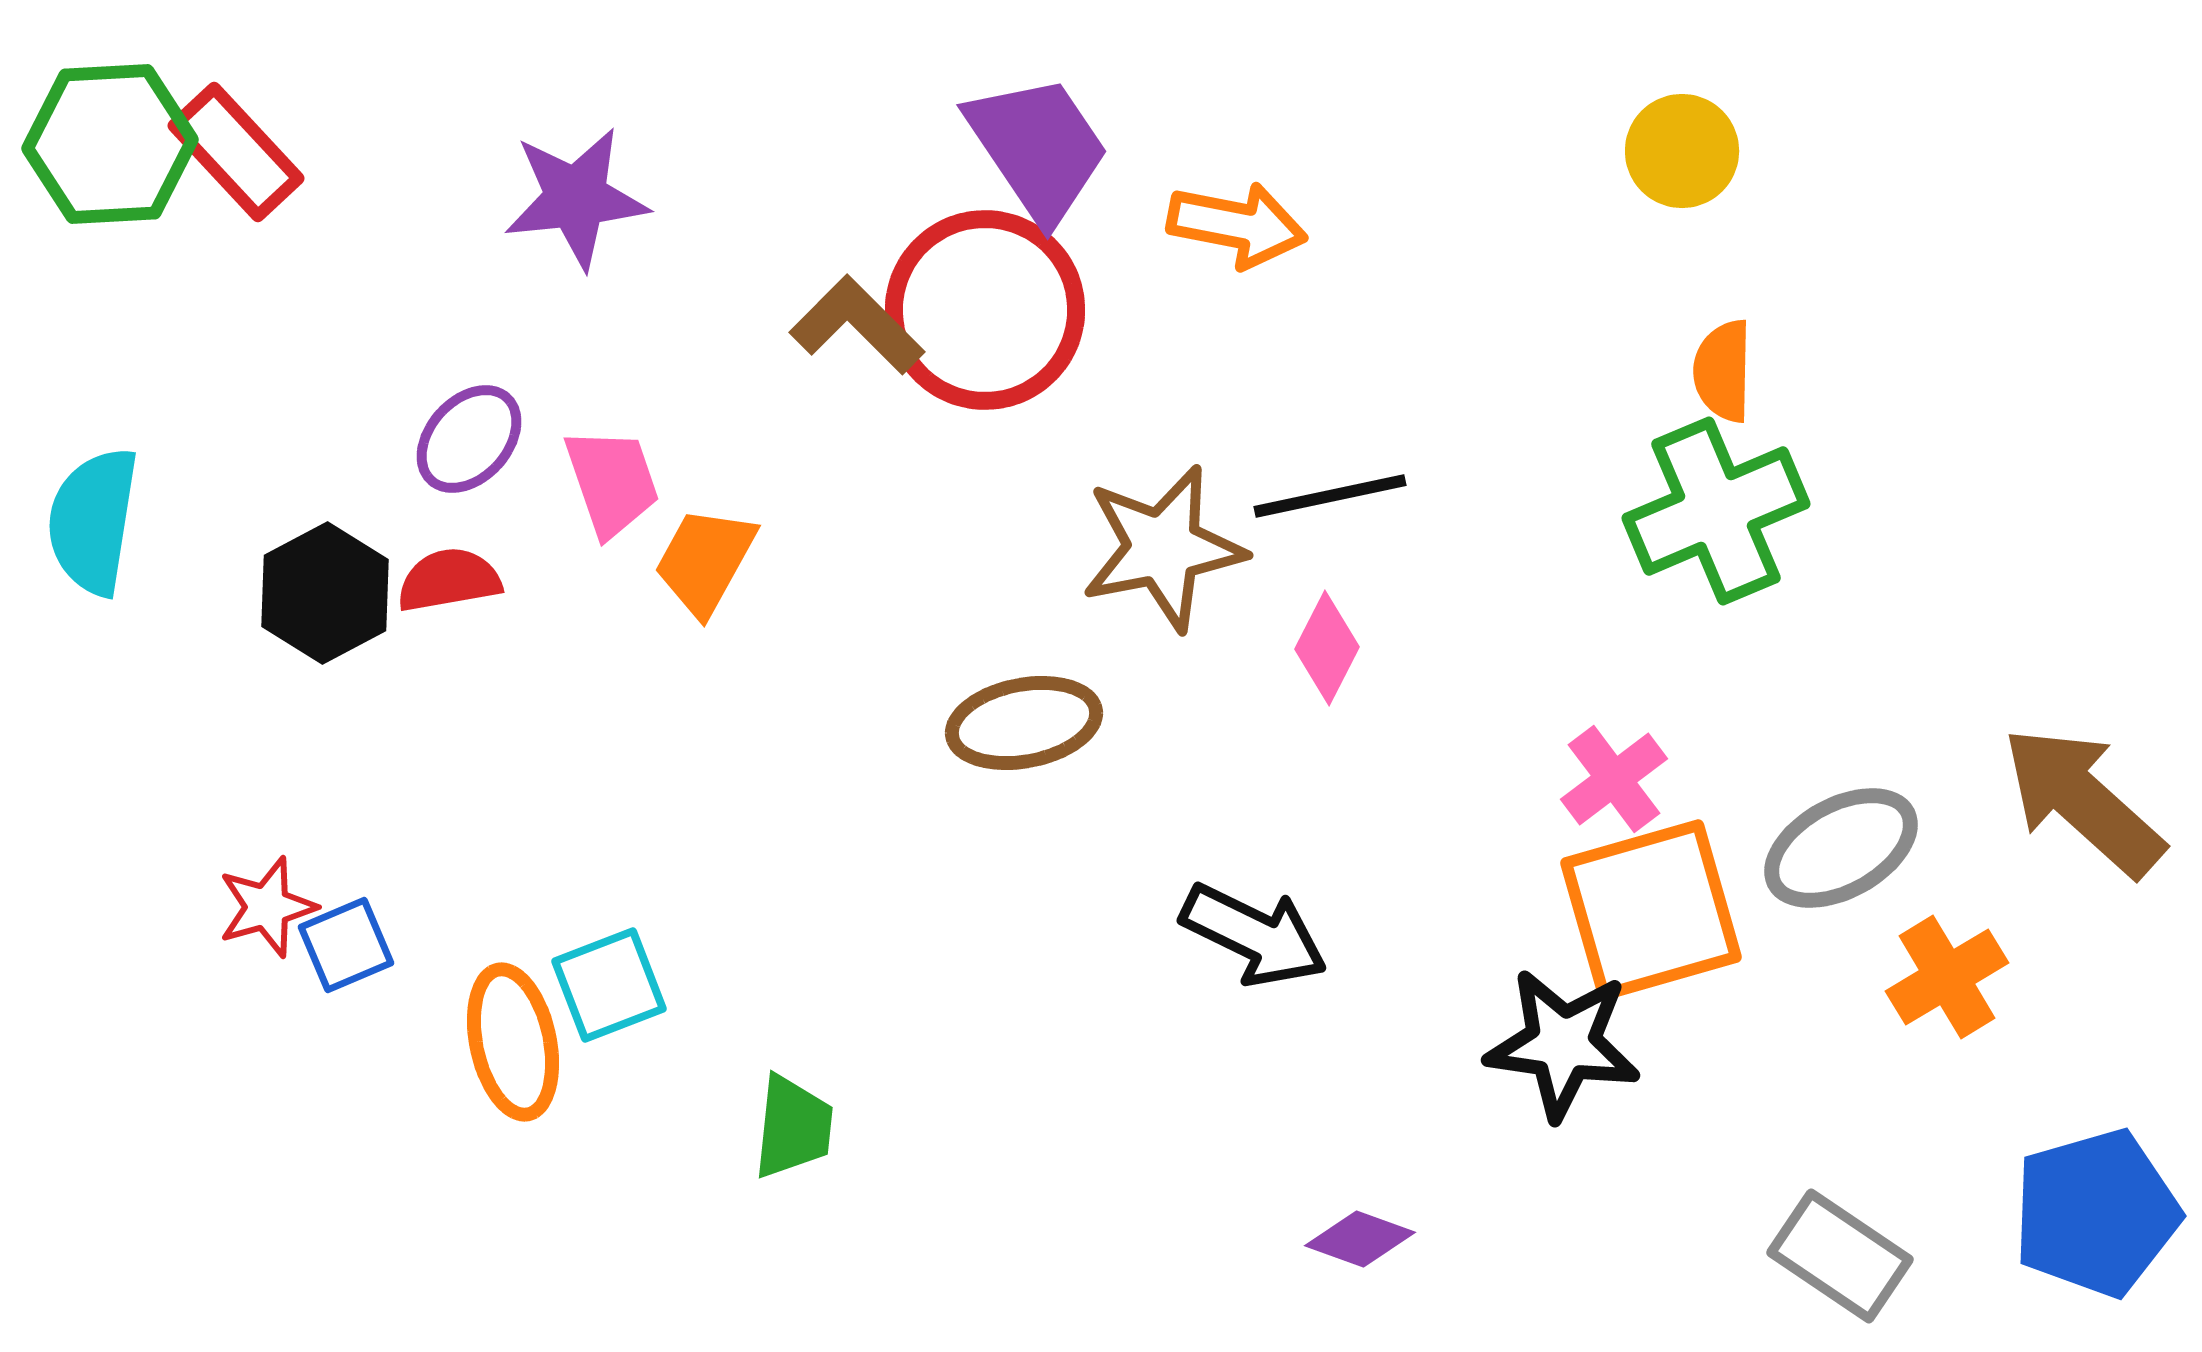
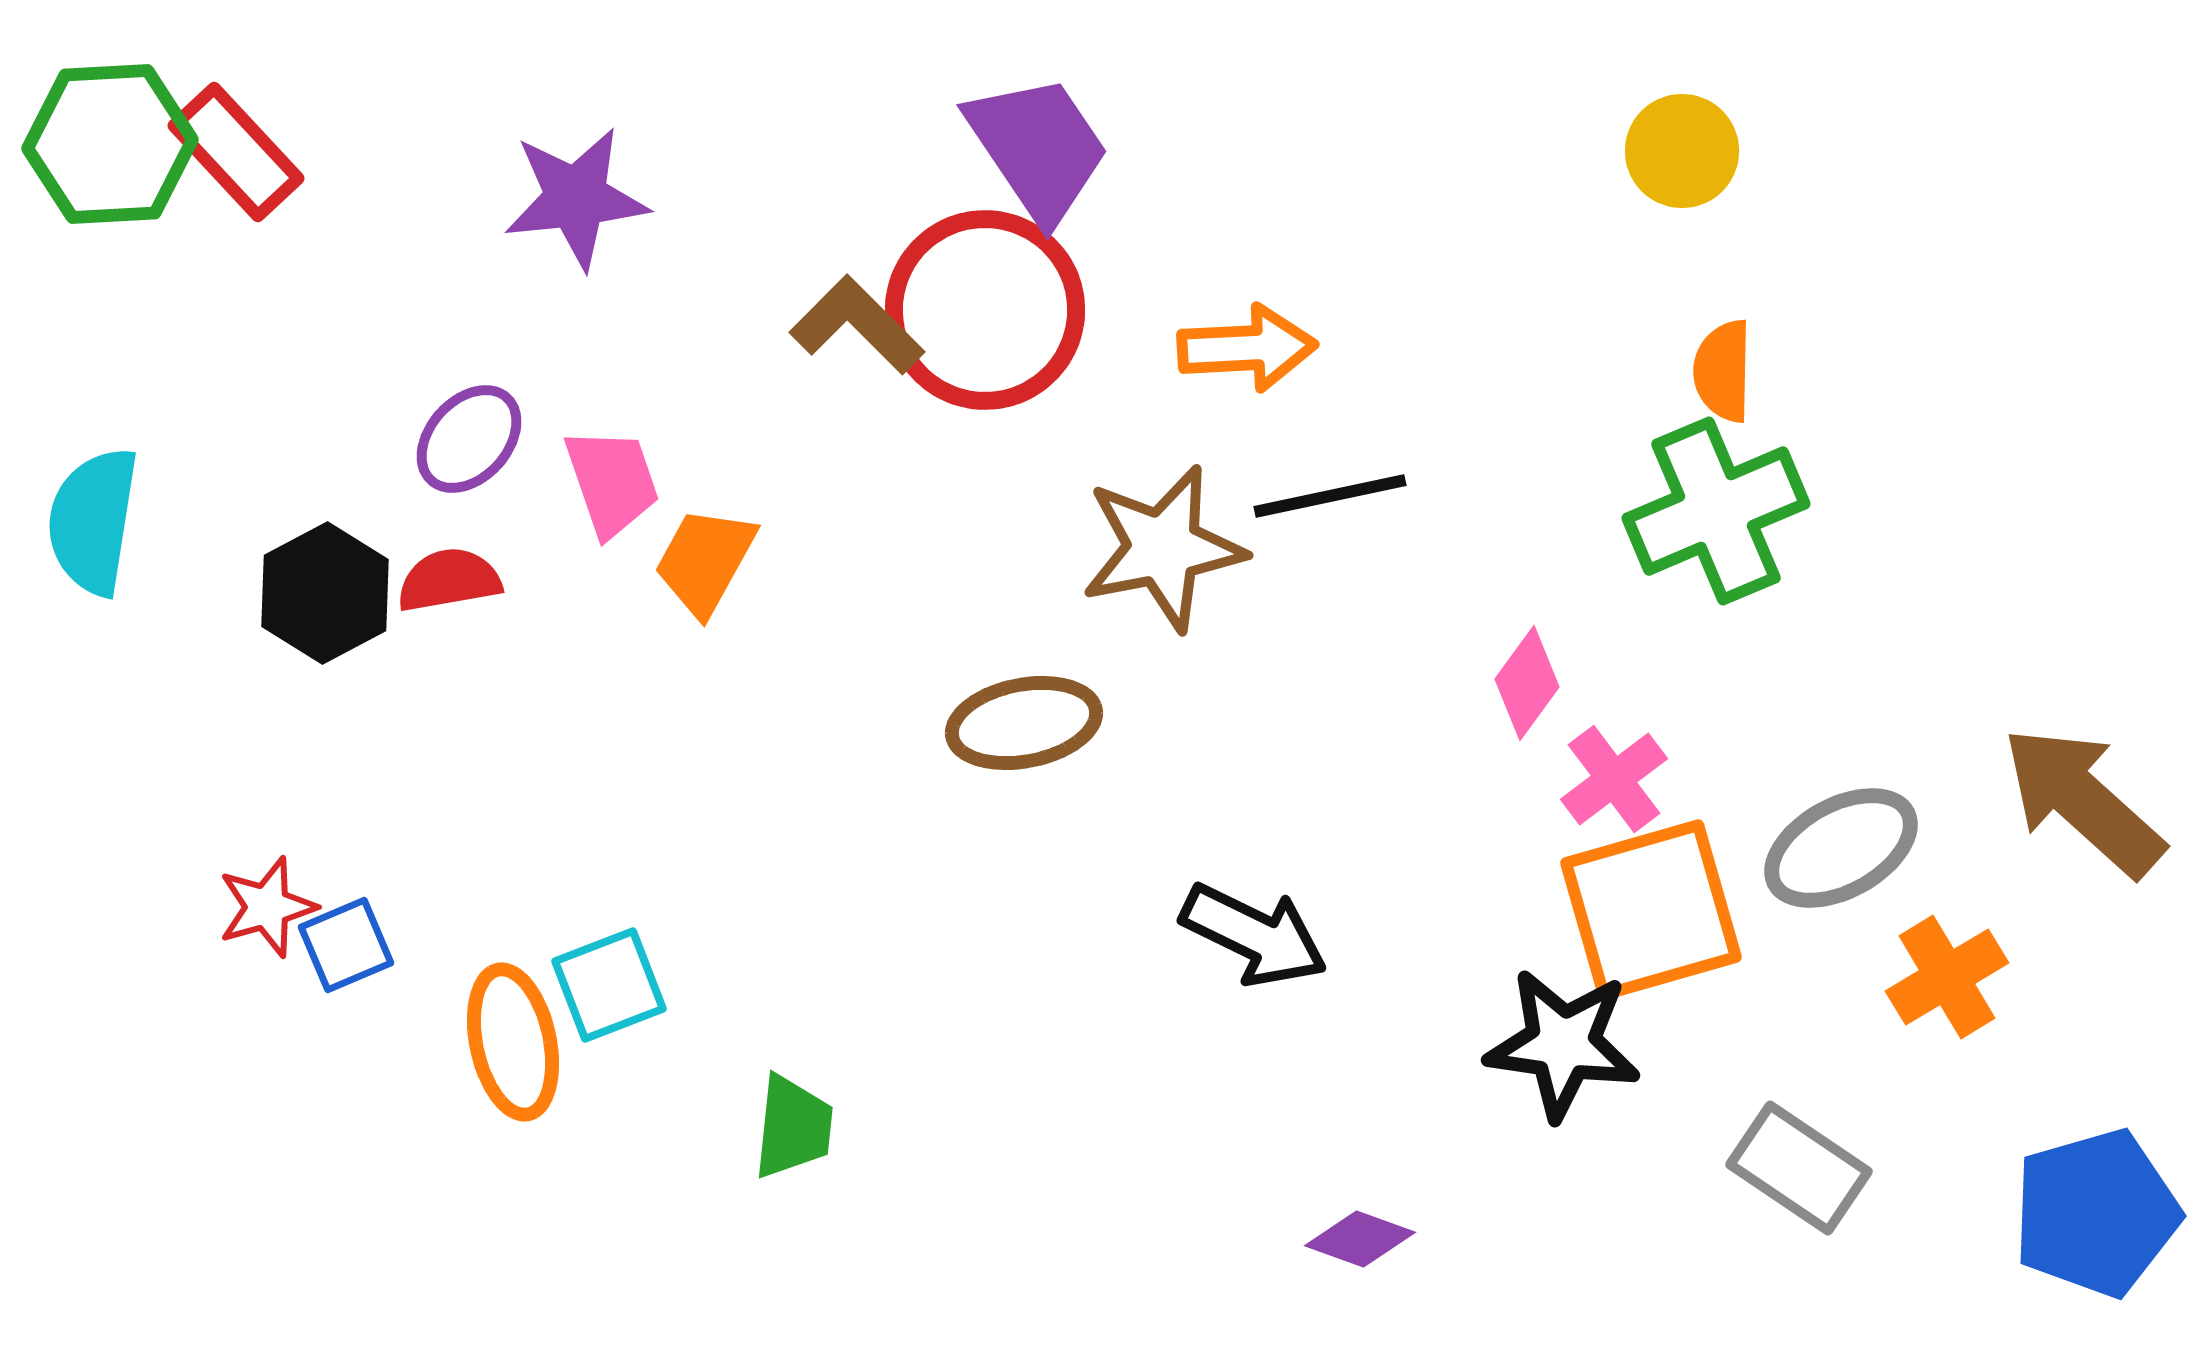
orange arrow: moved 10 px right, 123 px down; rotated 14 degrees counterclockwise
pink diamond: moved 200 px right, 35 px down; rotated 9 degrees clockwise
gray rectangle: moved 41 px left, 88 px up
